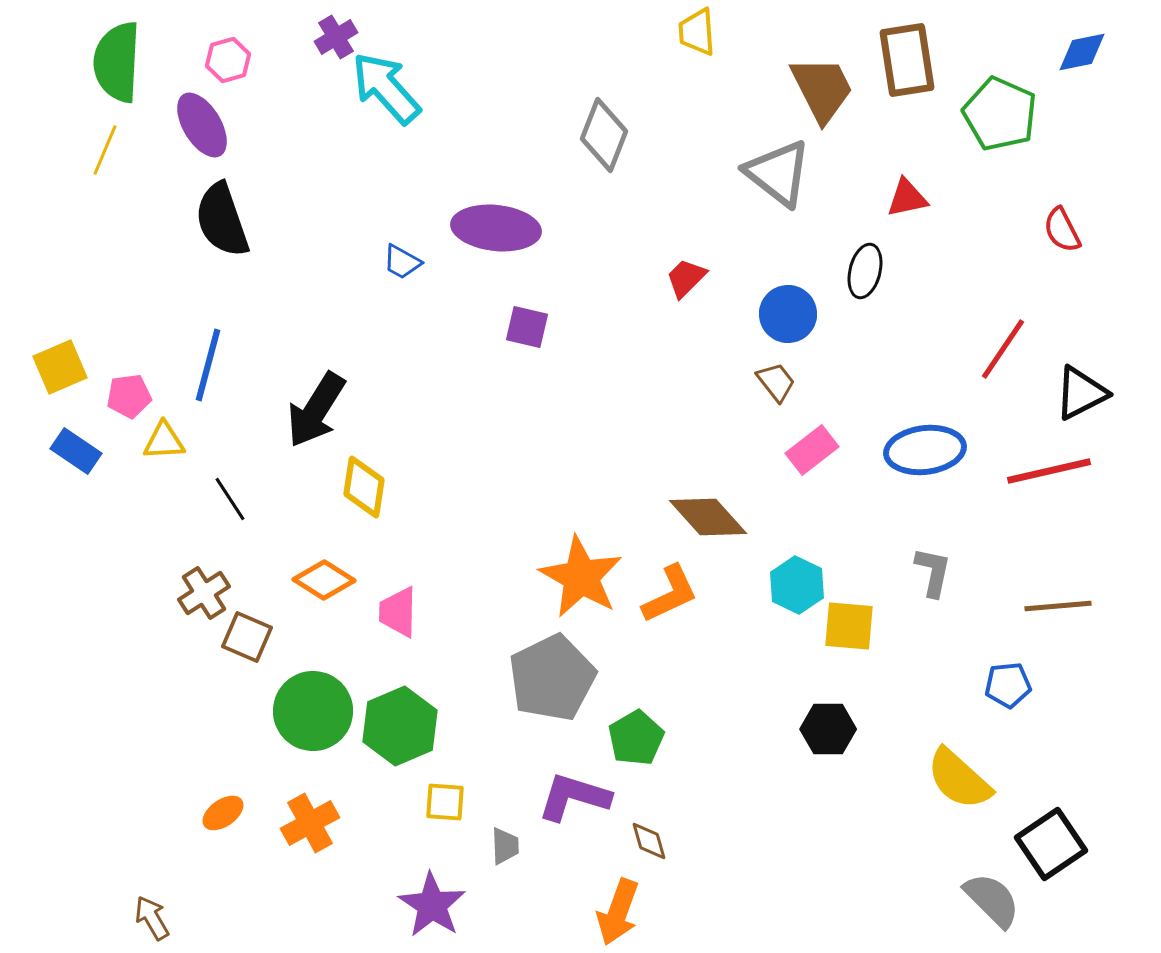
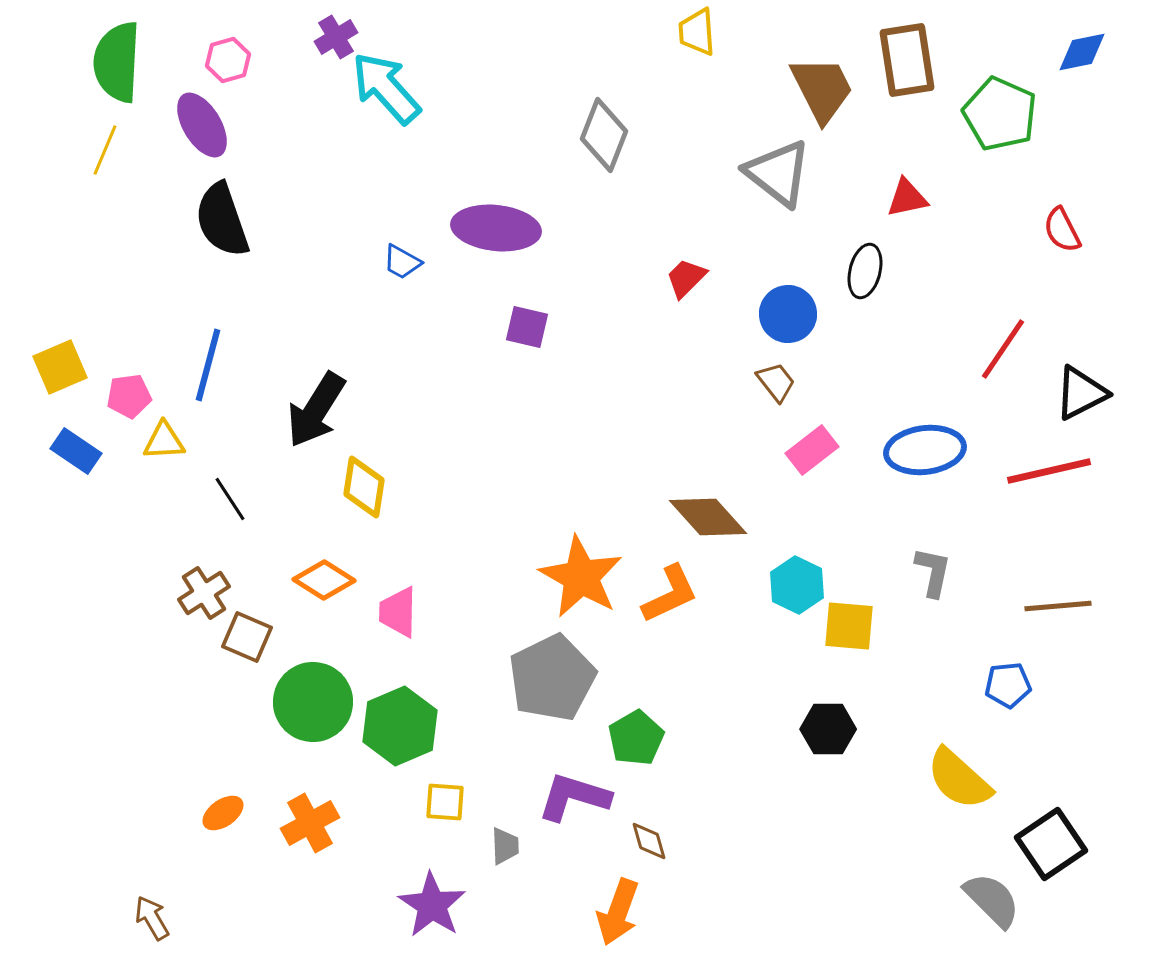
green circle at (313, 711): moved 9 px up
